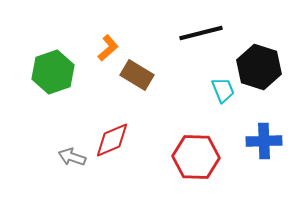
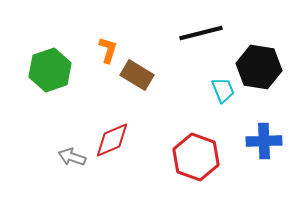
orange L-shape: moved 2 px down; rotated 32 degrees counterclockwise
black hexagon: rotated 9 degrees counterclockwise
green hexagon: moved 3 px left, 2 px up
red hexagon: rotated 18 degrees clockwise
